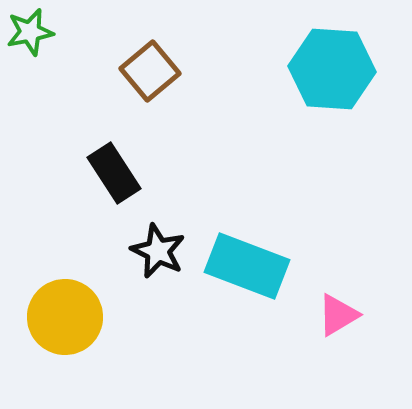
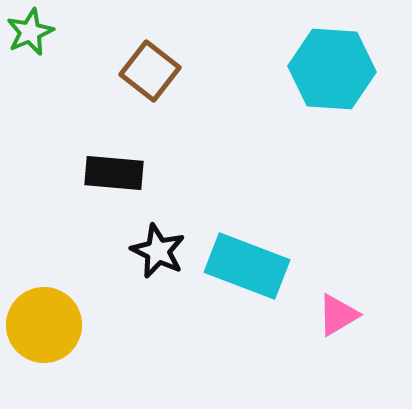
green star: rotated 12 degrees counterclockwise
brown square: rotated 12 degrees counterclockwise
black rectangle: rotated 52 degrees counterclockwise
yellow circle: moved 21 px left, 8 px down
